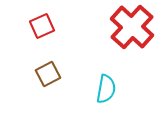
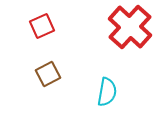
red cross: moved 2 px left
cyan semicircle: moved 1 px right, 3 px down
